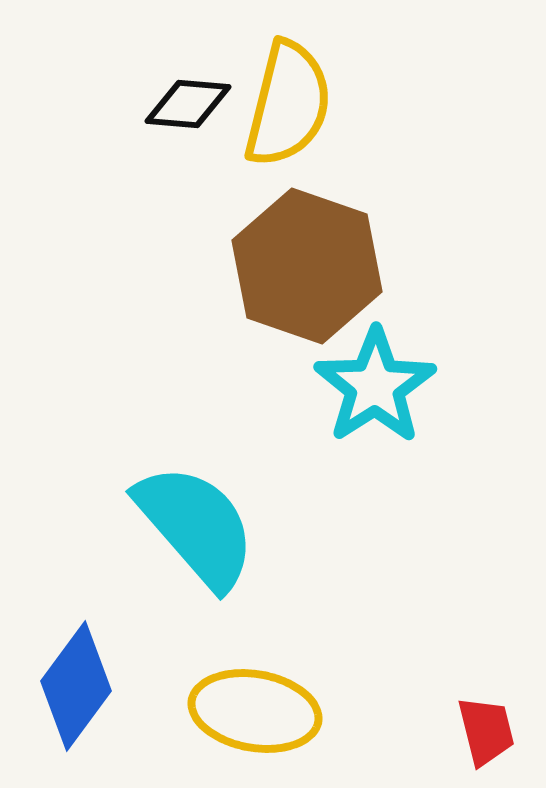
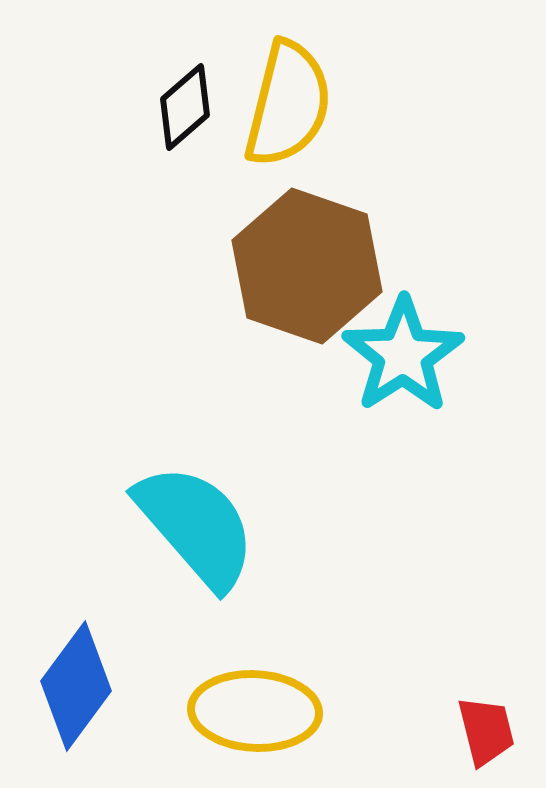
black diamond: moved 3 px left, 3 px down; rotated 46 degrees counterclockwise
cyan star: moved 28 px right, 31 px up
yellow ellipse: rotated 7 degrees counterclockwise
